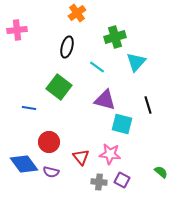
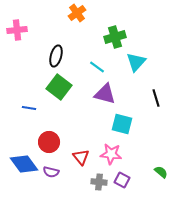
black ellipse: moved 11 px left, 9 px down
purple triangle: moved 6 px up
black line: moved 8 px right, 7 px up
pink star: moved 1 px right
